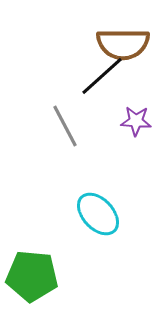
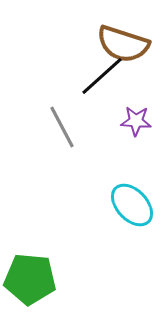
brown semicircle: rotated 18 degrees clockwise
gray line: moved 3 px left, 1 px down
cyan ellipse: moved 34 px right, 9 px up
green pentagon: moved 2 px left, 3 px down
